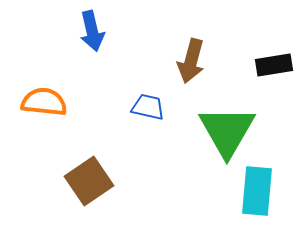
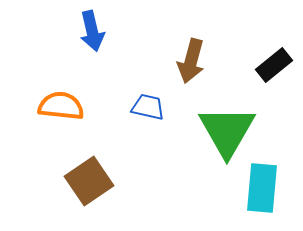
black rectangle: rotated 30 degrees counterclockwise
orange semicircle: moved 17 px right, 4 px down
cyan rectangle: moved 5 px right, 3 px up
